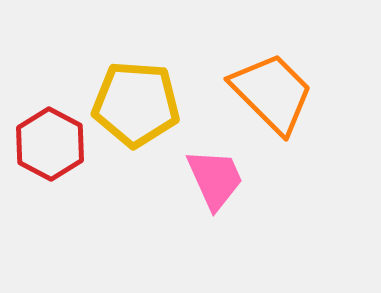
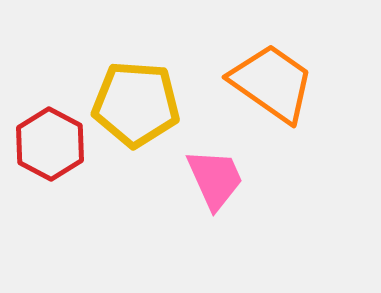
orange trapezoid: moved 10 px up; rotated 10 degrees counterclockwise
